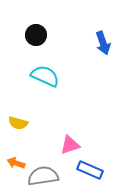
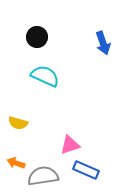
black circle: moved 1 px right, 2 px down
blue rectangle: moved 4 px left
